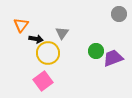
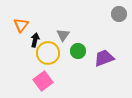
gray triangle: moved 1 px right, 2 px down
black arrow: moved 1 px left, 1 px down; rotated 88 degrees counterclockwise
green circle: moved 18 px left
purple trapezoid: moved 9 px left
